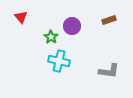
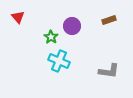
red triangle: moved 3 px left
cyan cross: rotated 10 degrees clockwise
